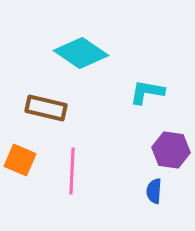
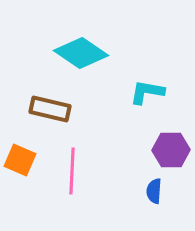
brown rectangle: moved 4 px right, 1 px down
purple hexagon: rotated 9 degrees counterclockwise
